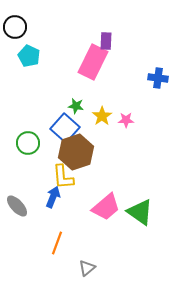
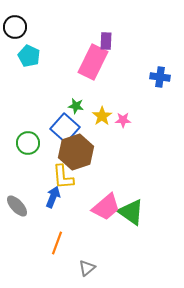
blue cross: moved 2 px right, 1 px up
pink star: moved 3 px left
green triangle: moved 9 px left
